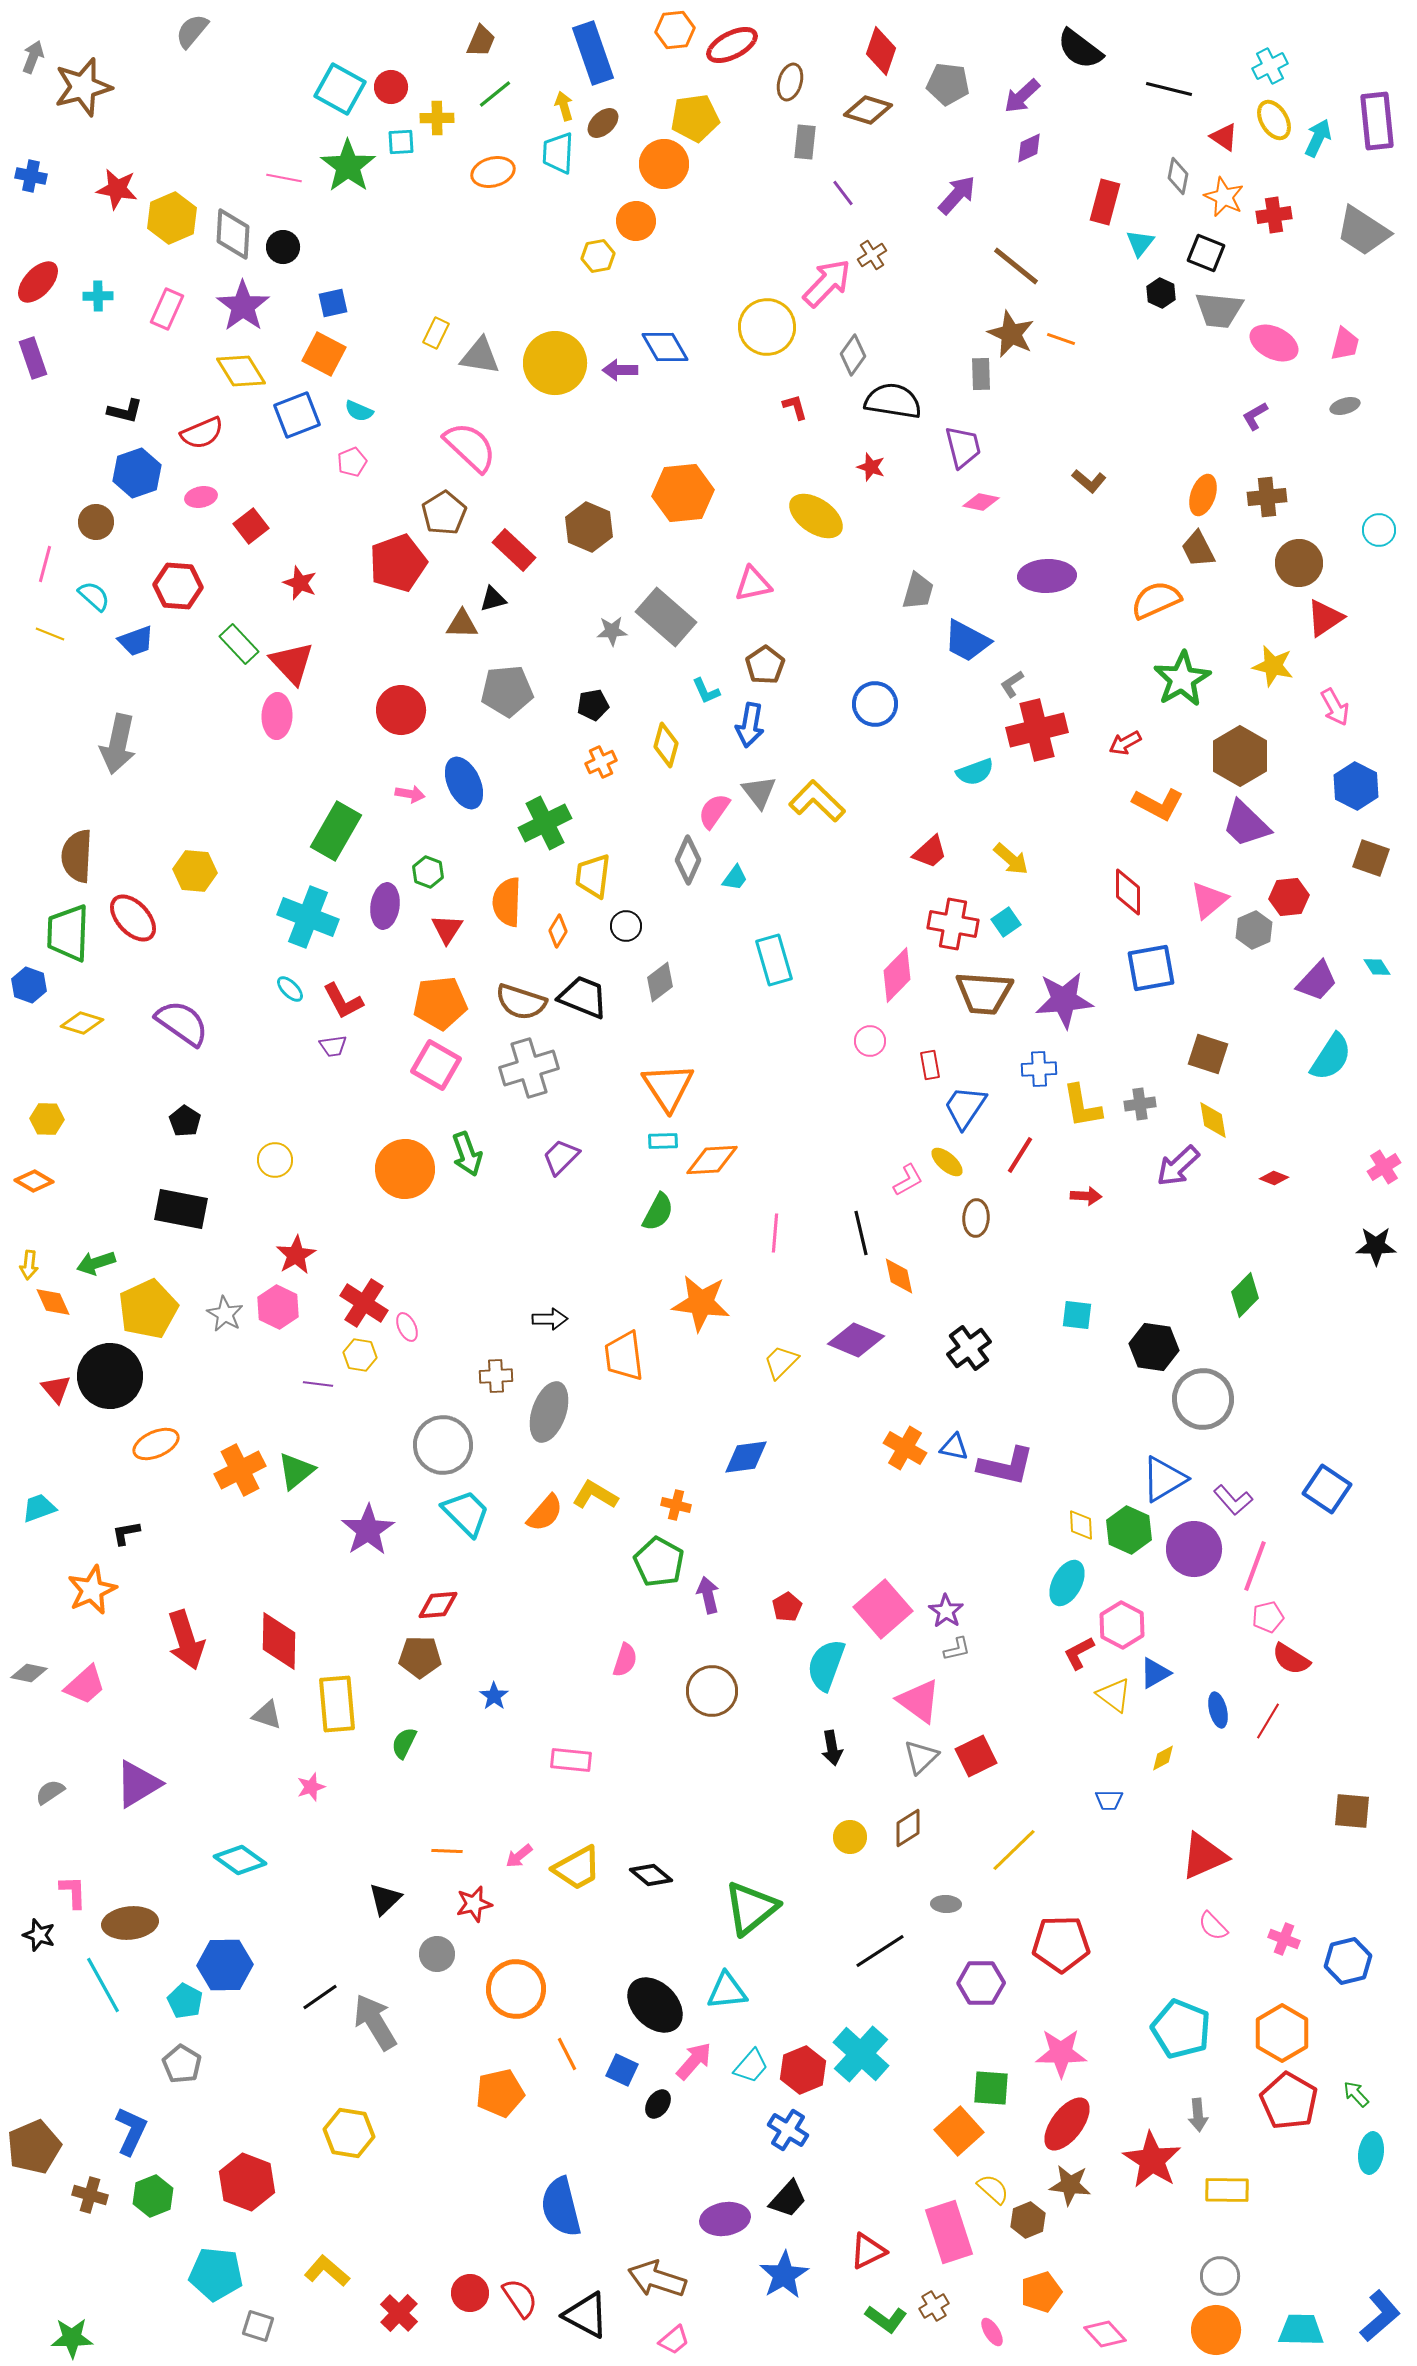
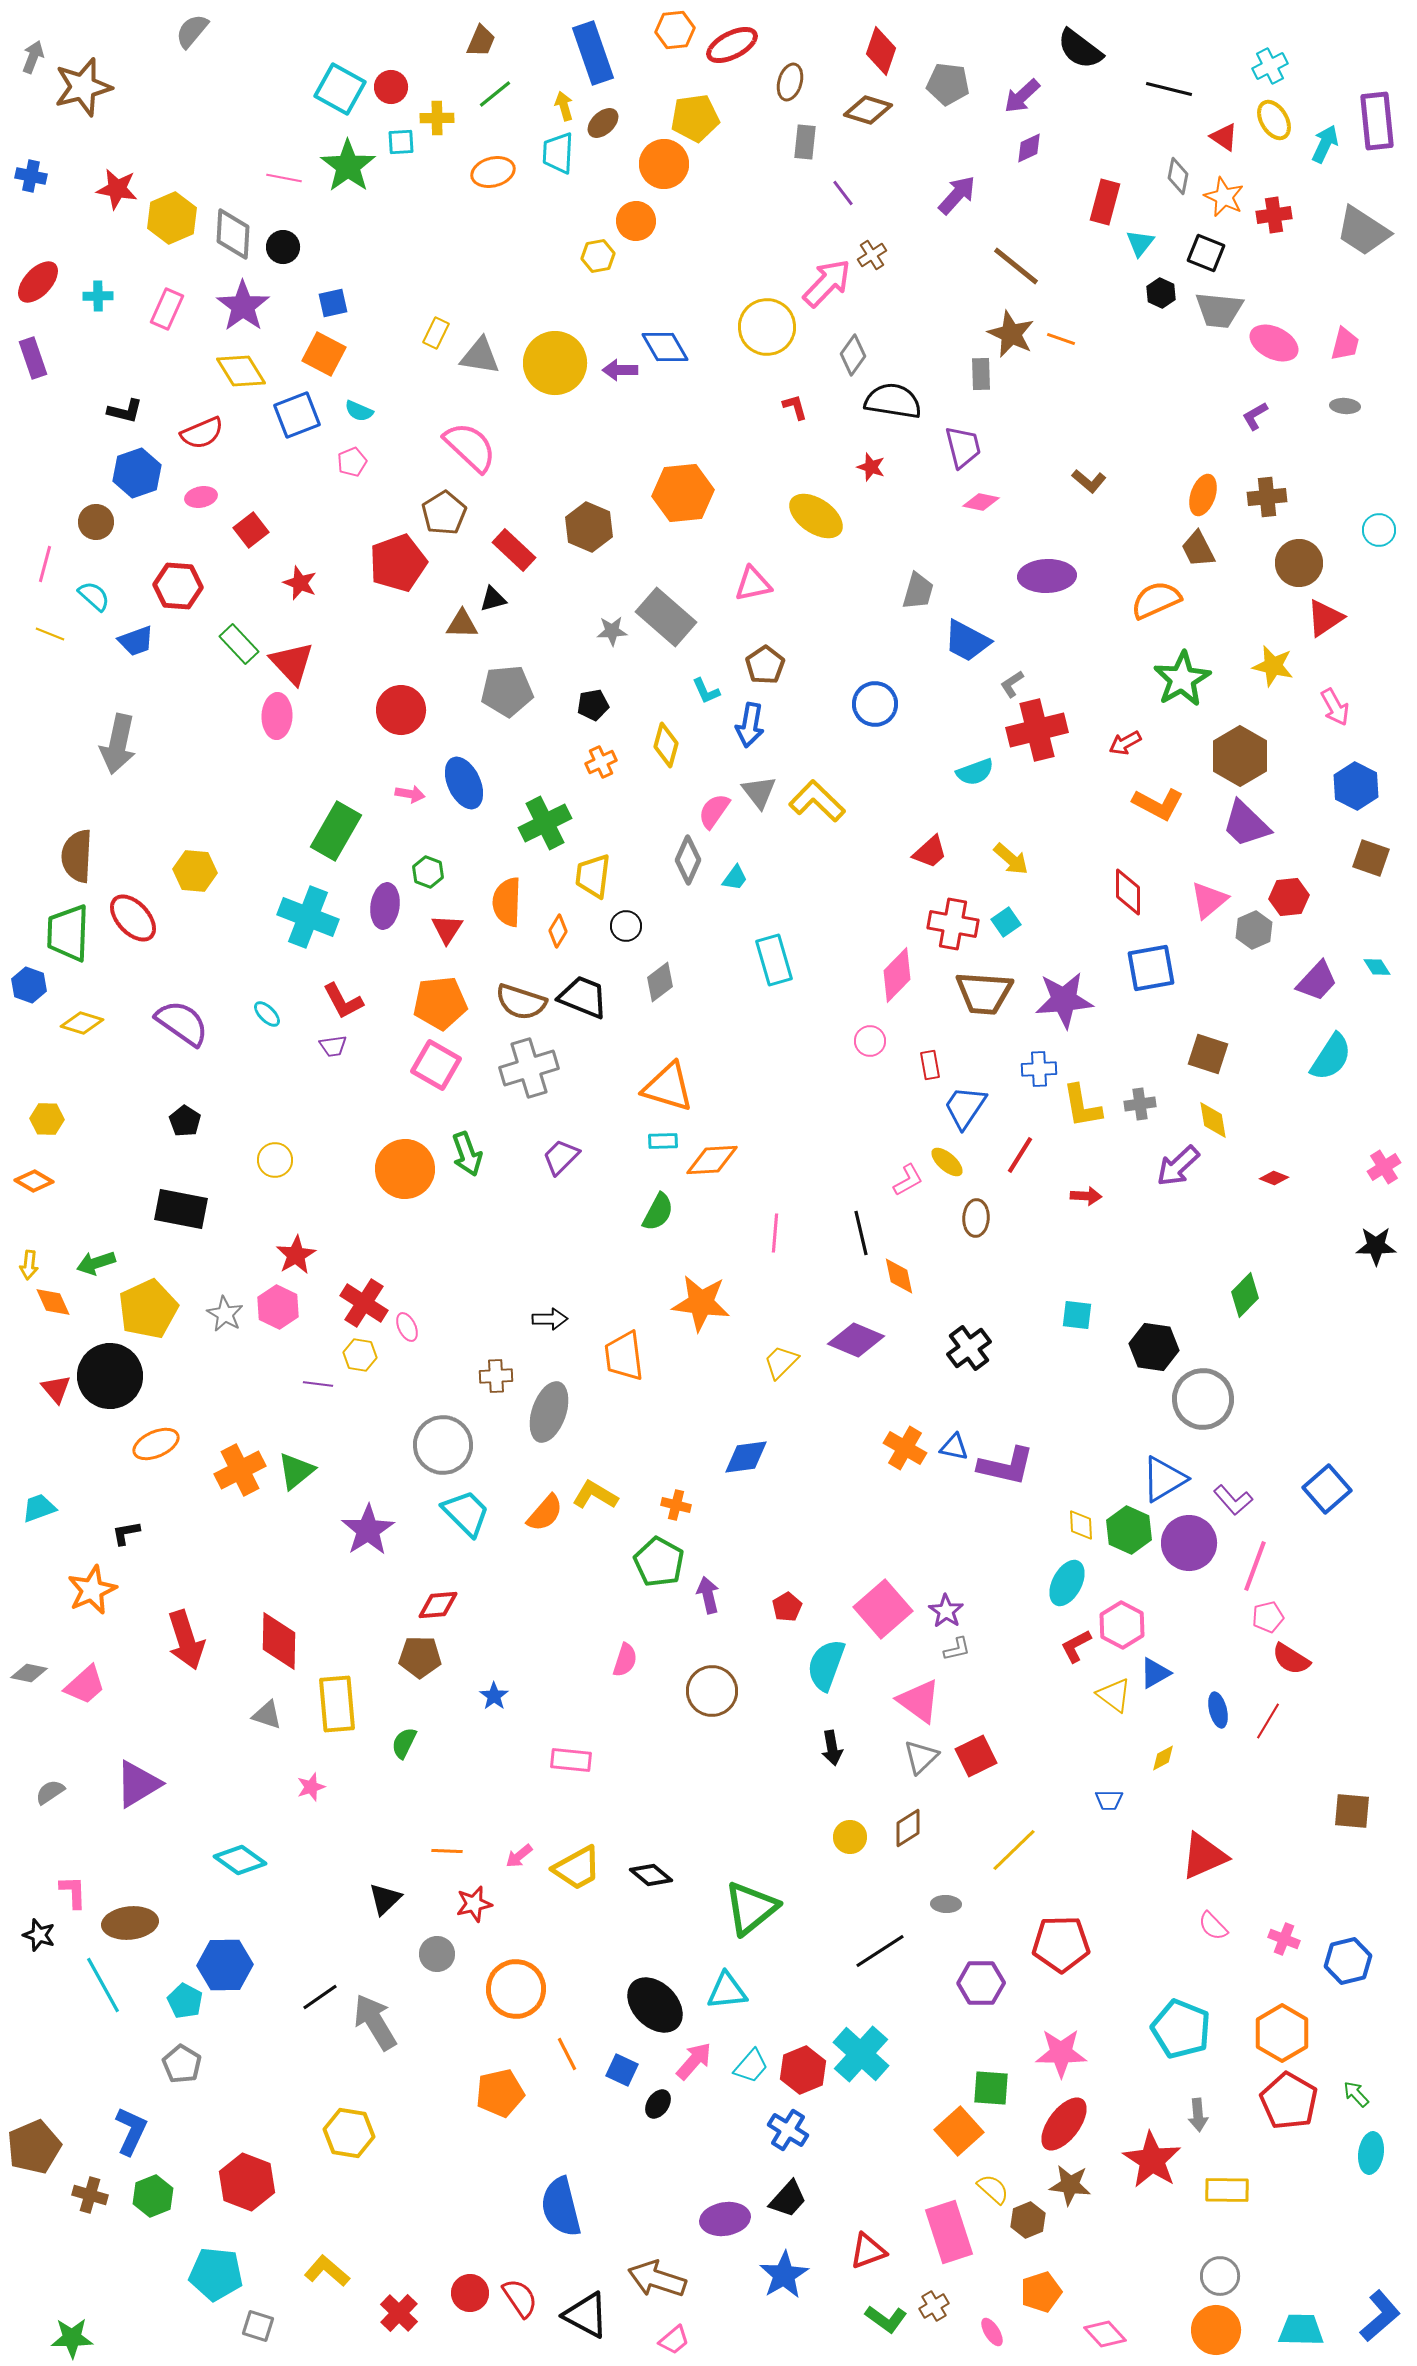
cyan arrow at (1318, 138): moved 7 px right, 6 px down
gray ellipse at (1345, 406): rotated 20 degrees clockwise
red square at (251, 526): moved 4 px down
cyan ellipse at (290, 989): moved 23 px left, 25 px down
orange triangle at (668, 1087): rotated 40 degrees counterclockwise
blue square at (1327, 1489): rotated 15 degrees clockwise
purple circle at (1194, 1549): moved 5 px left, 6 px up
red L-shape at (1079, 1653): moved 3 px left, 7 px up
red ellipse at (1067, 2124): moved 3 px left
red triangle at (868, 2251): rotated 6 degrees clockwise
